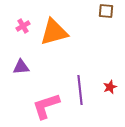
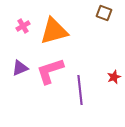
brown square: moved 2 px left, 2 px down; rotated 14 degrees clockwise
orange triangle: moved 1 px up
purple triangle: moved 1 px left, 1 px down; rotated 18 degrees counterclockwise
red star: moved 4 px right, 10 px up
pink L-shape: moved 4 px right, 35 px up
